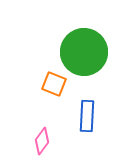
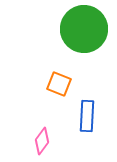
green circle: moved 23 px up
orange square: moved 5 px right
